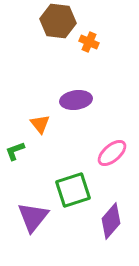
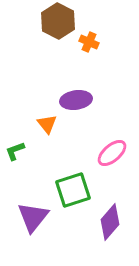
brown hexagon: rotated 20 degrees clockwise
orange triangle: moved 7 px right
purple diamond: moved 1 px left, 1 px down
